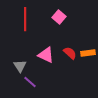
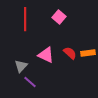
gray triangle: moved 1 px right; rotated 16 degrees clockwise
